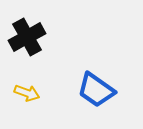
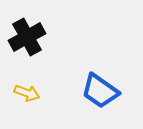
blue trapezoid: moved 4 px right, 1 px down
